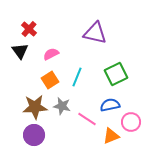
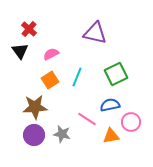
gray star: moved 28 px down
orange triangle: rotated 12 degrees clockwise
